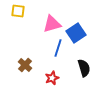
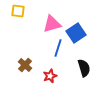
red star: moved 2 px left, 2 px up
